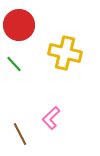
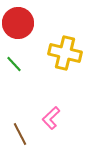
red circle: moved 1 px left, 2 px up
